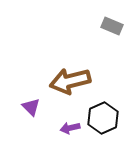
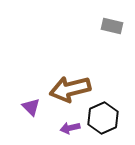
gray rectangle: rotated 10 degrees counterclockwise
brown arrow: moved 8 px down
